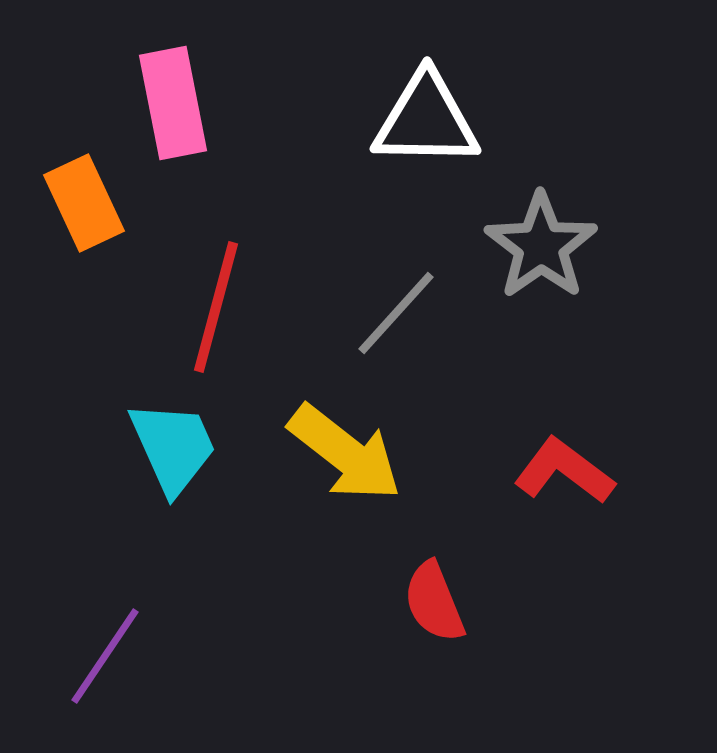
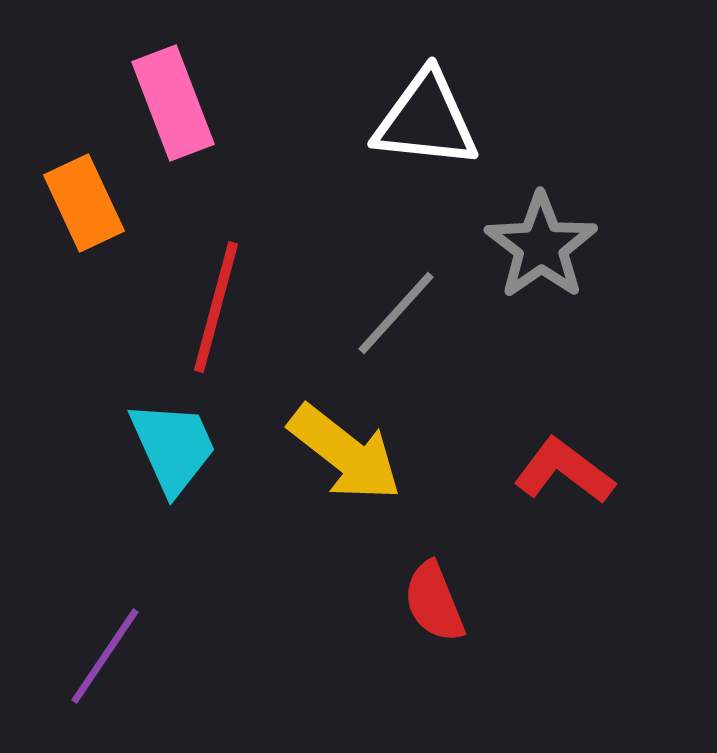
pink rectangle: rotated 10 degrees counterclockwise
white triangle: rotated 5 degrees clockwise
